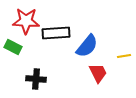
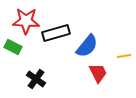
black rectangle: rotated 12 degrees counterclockwise
black cross: rotated 30 degrees clockwise
